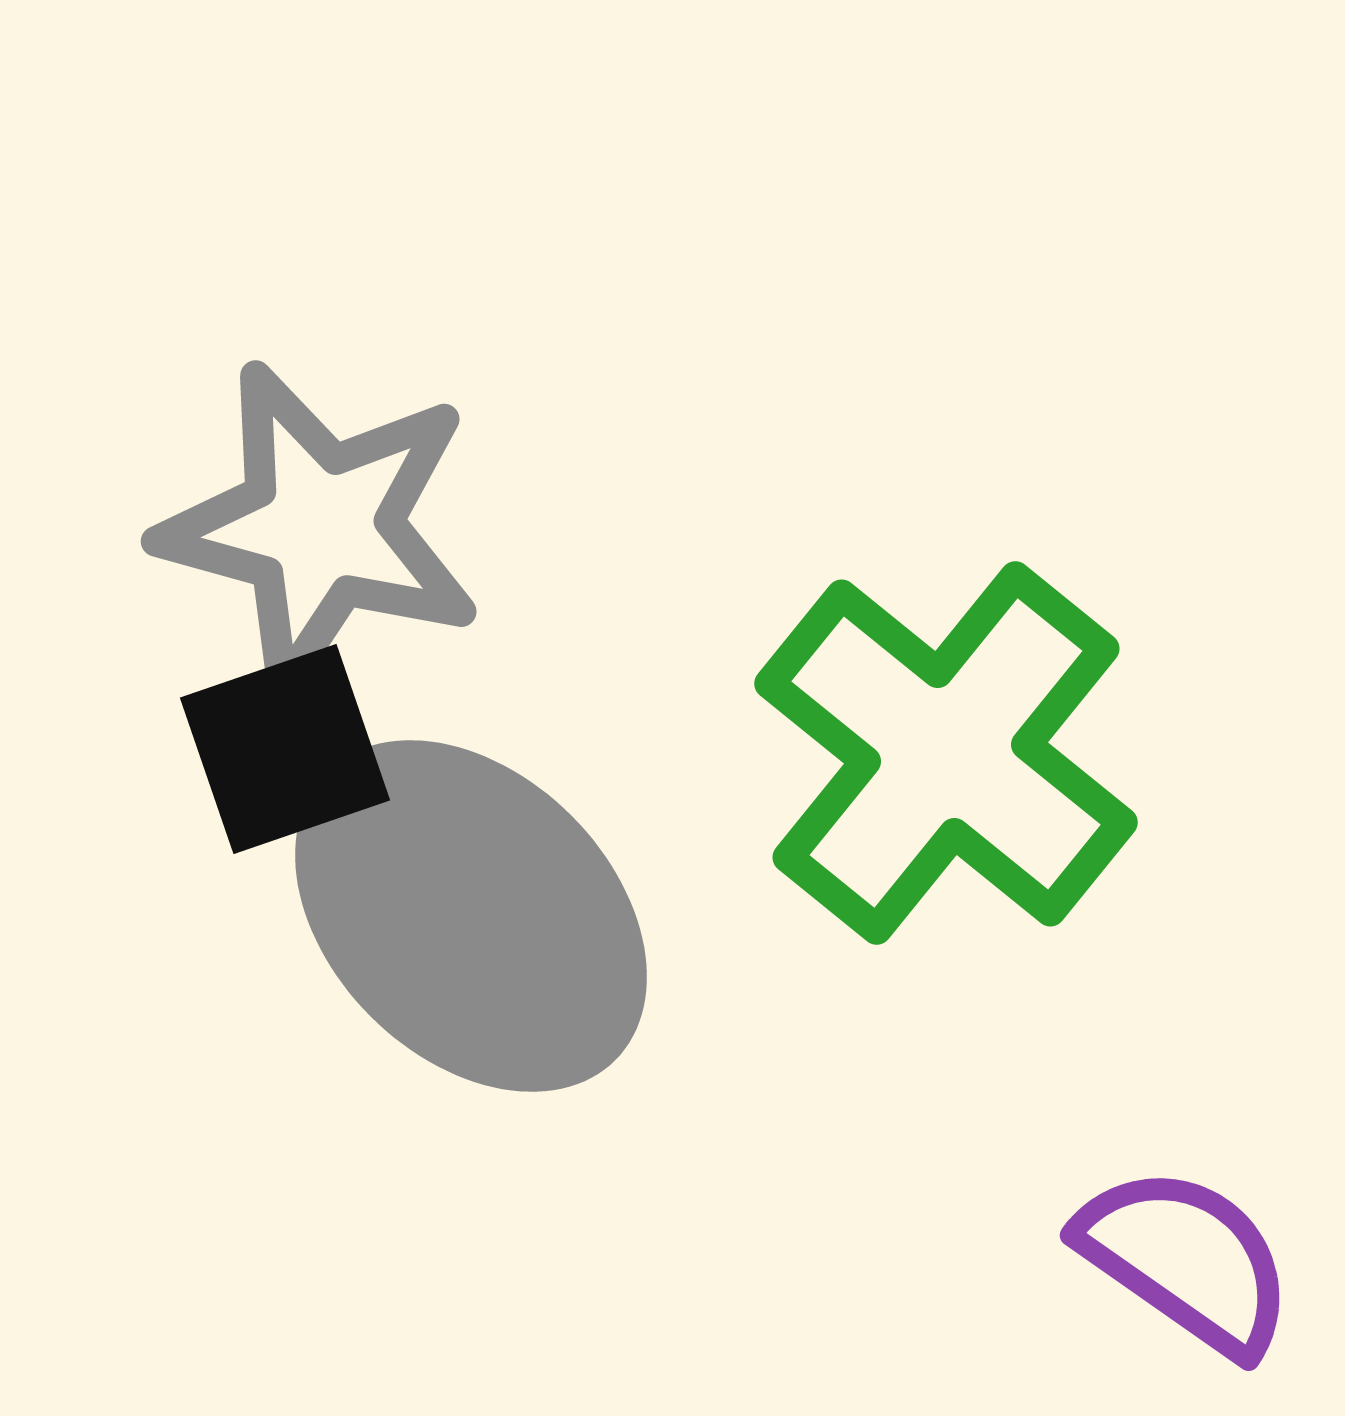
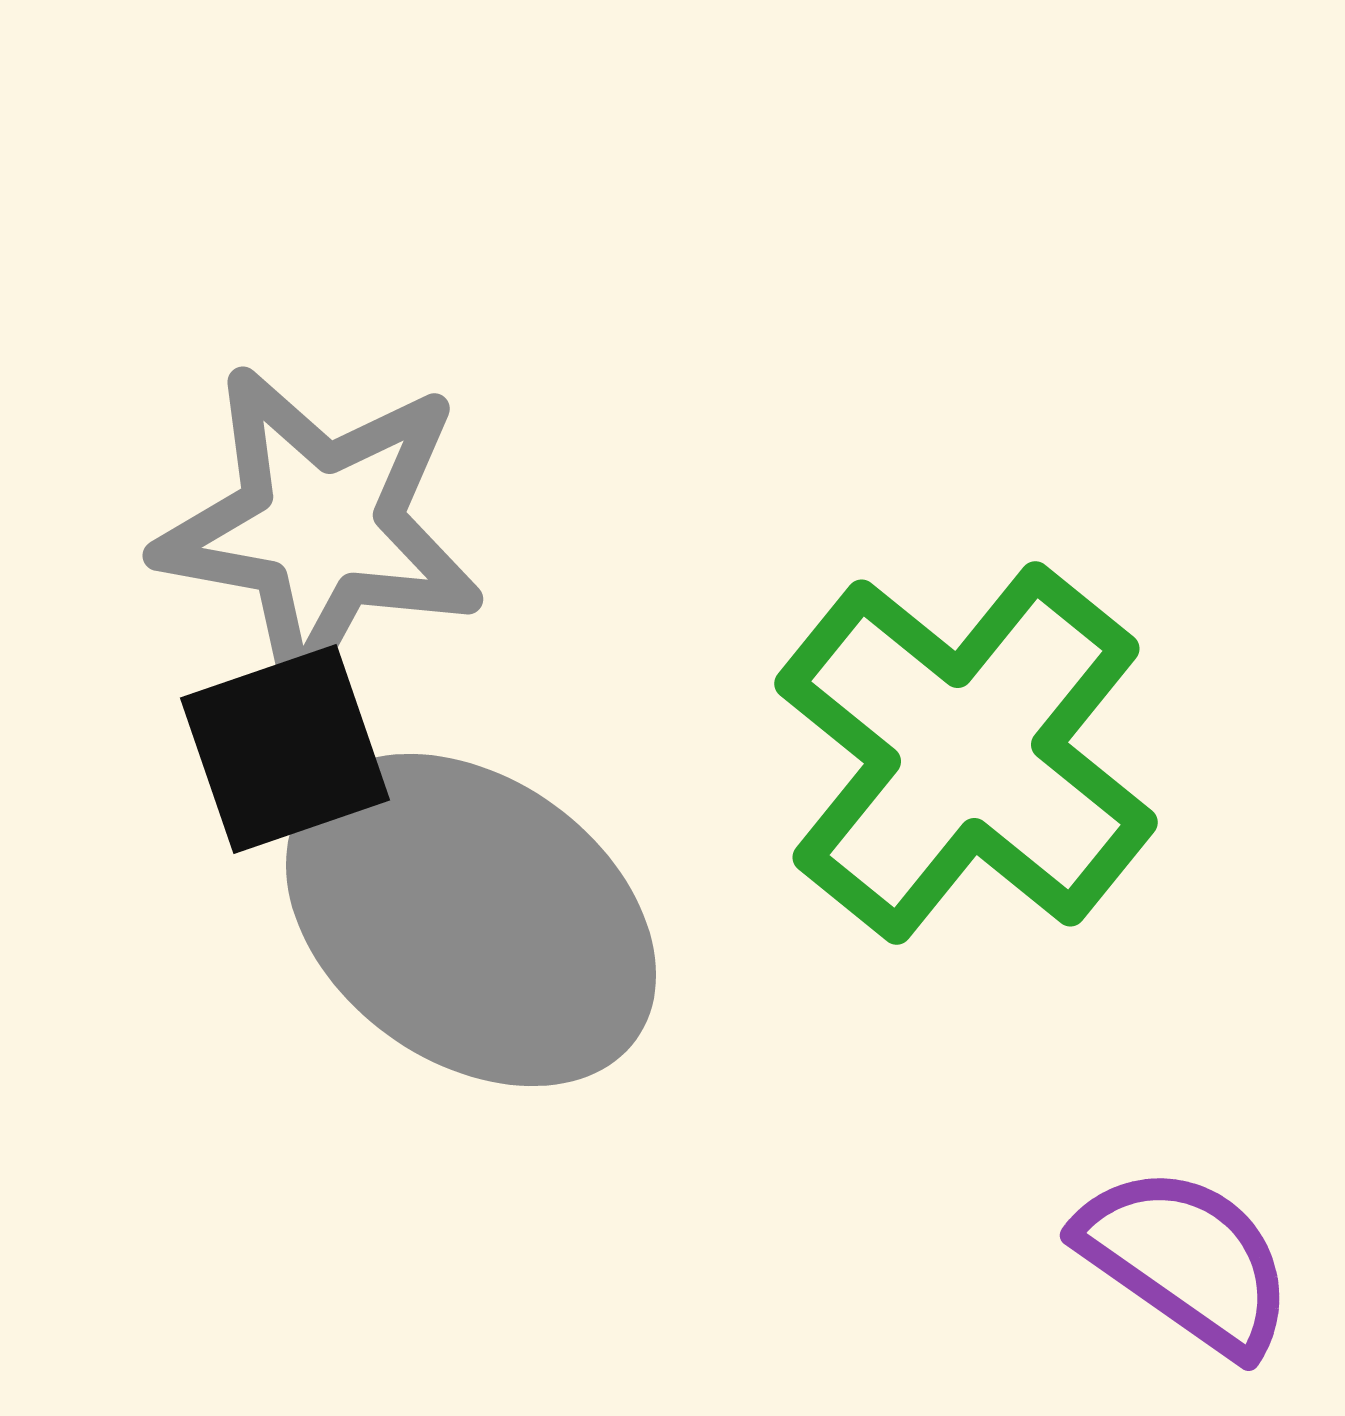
gray star: rotated 5 degrees counterclockwise
green cross: moved 20 px right
gray ellipse: moved 4 px down; rotated 9 degrees counterclockwise
